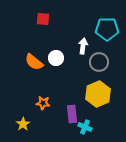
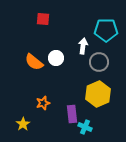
cyan pentagon: moved 1 px left, 1 px down
orange star: rotated 24 degrees counterclockwise
